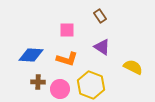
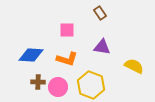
brown rectangle: moved 3 px up
purple triangle: rotated 24 degrees counterclockwise
yellow semicircle: moved 1 px right, 1 px up
pink circle: moved 2 px left, 2 px up
